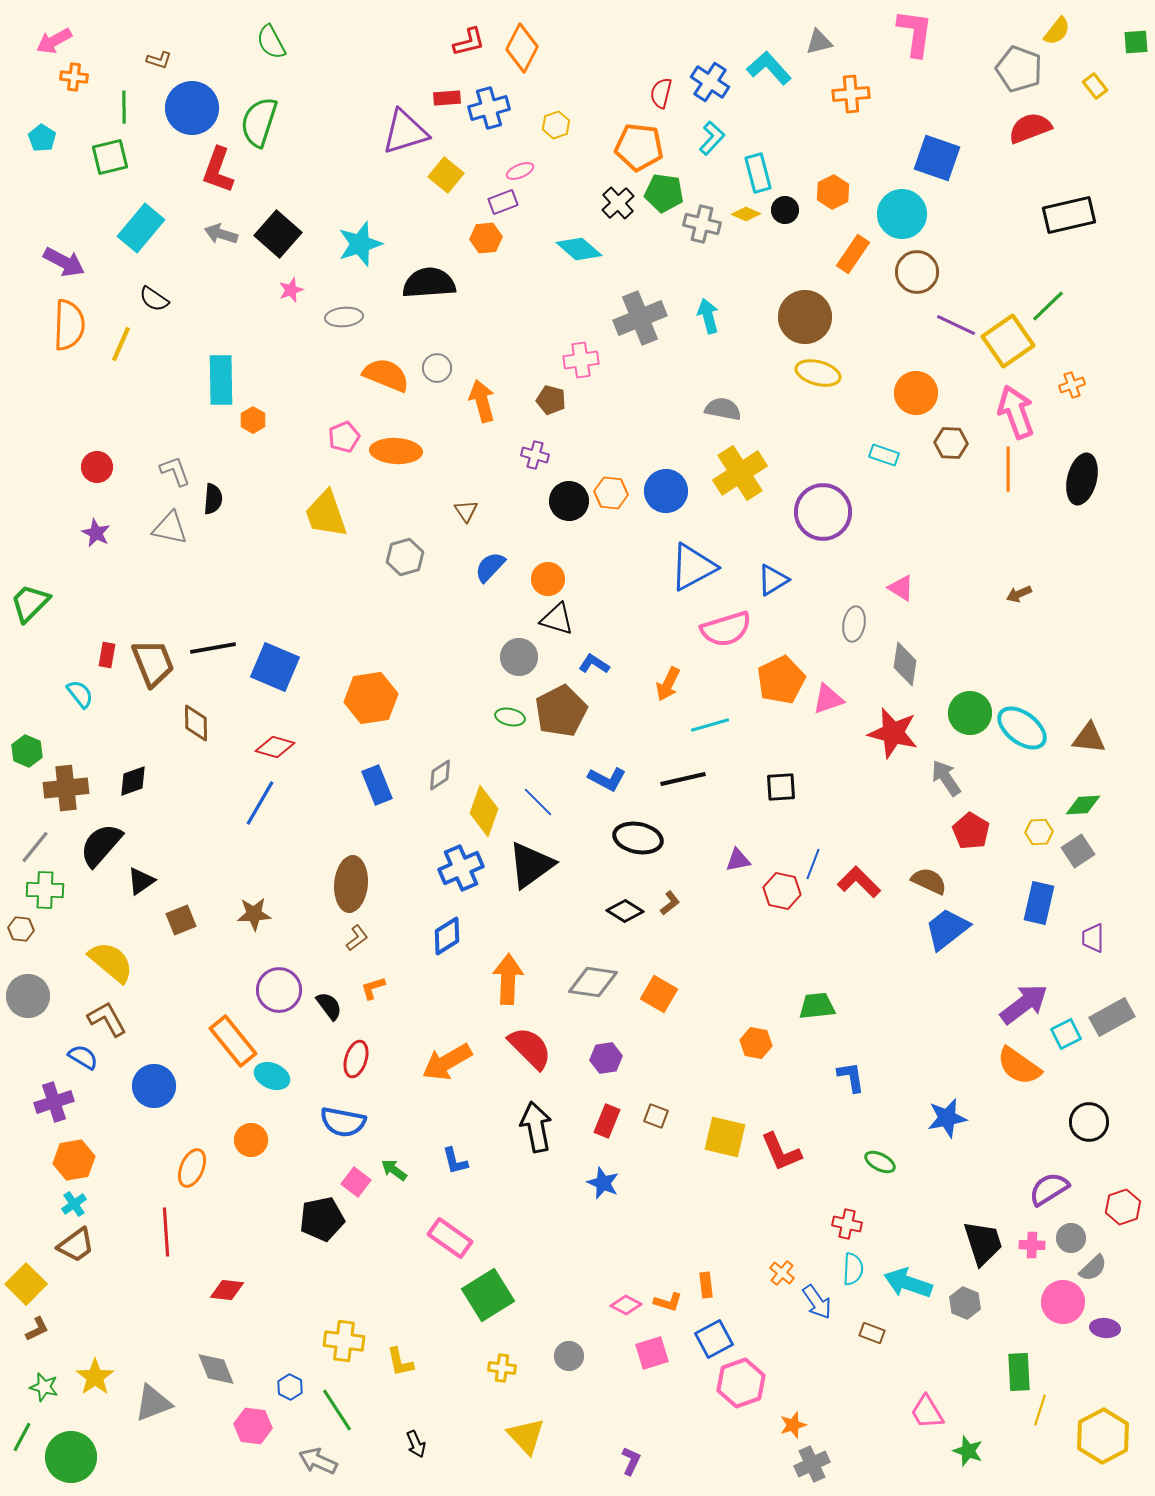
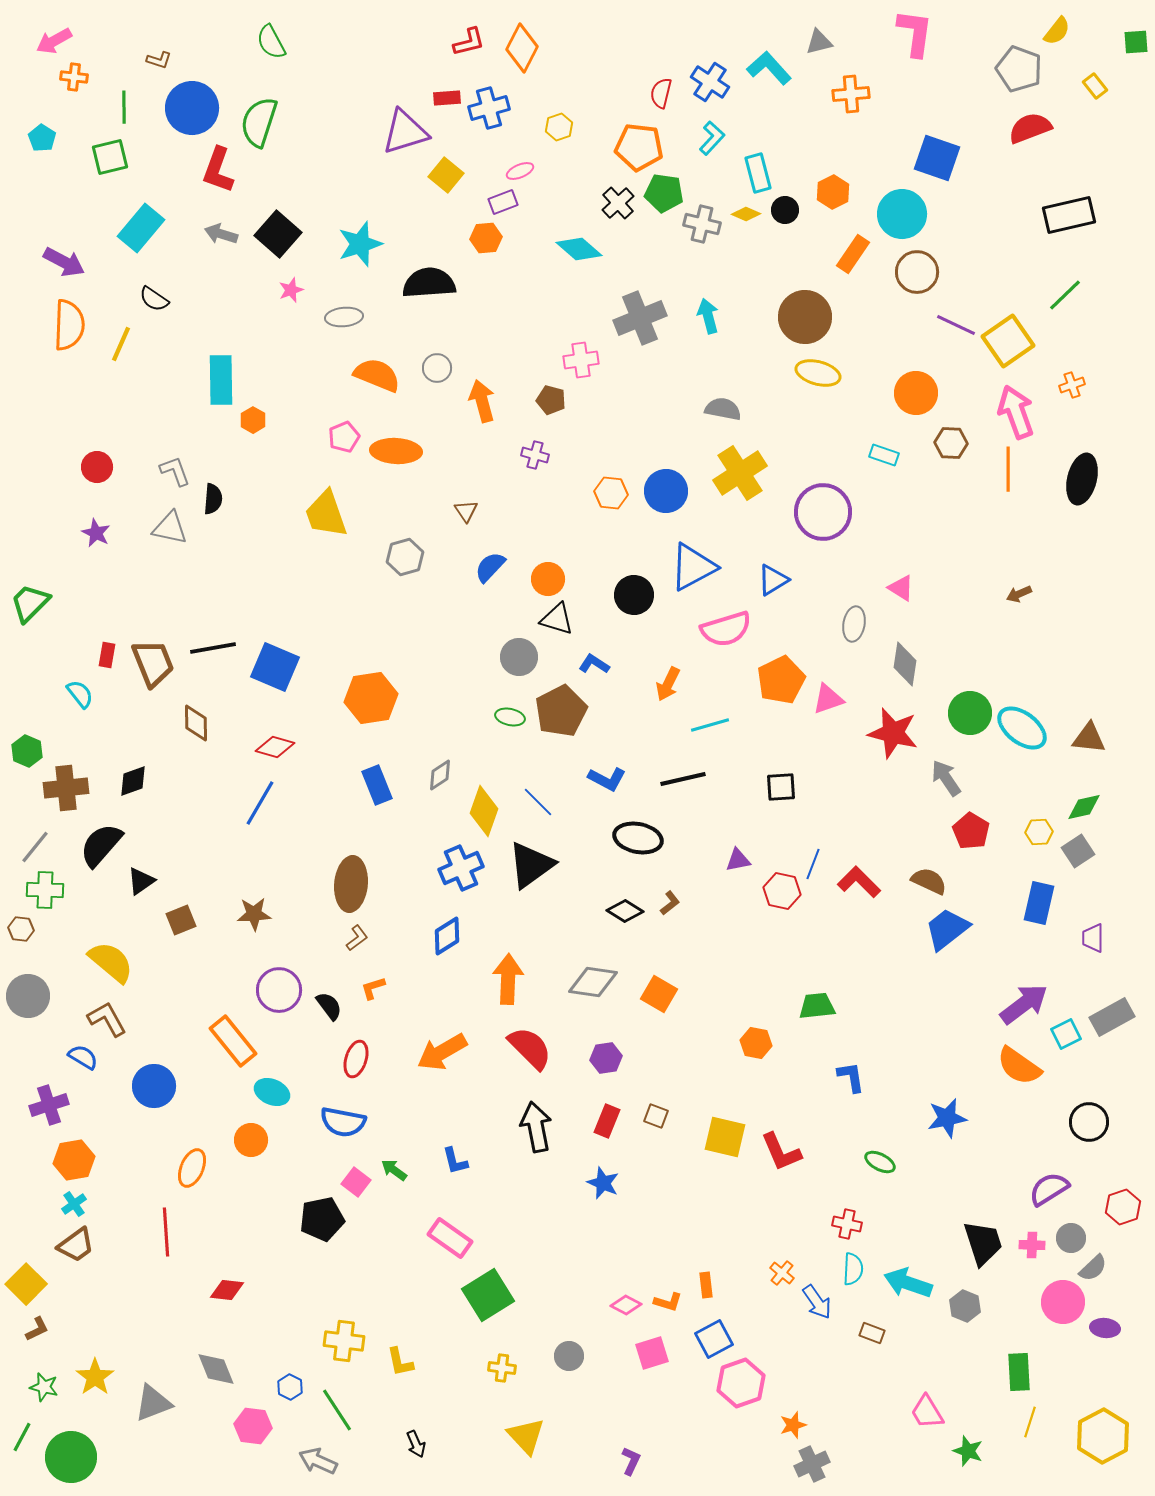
yellow hexagon at (556, 125): moved 3 px right, 2 px down
green line at (1048, 306): moved 17 px right, 11 px up
orange semicircle at (386, 375): moved 9 px left
black circle at (569, 501): moved 65 px right, 94 px down
green diamond at (1083, 805): moved 1 px right, 2 px down; rotated 9 degrees counterclockwise
orange arrow at (447, 1062): moved 5 px left, 10 px up
cyan ellipse at (272, 1076): moved 16 px down
purple cross at (54, 1102): moved 5 px left, 3 px down
gray hexagon at (965, 1303): moved 3 px down
yellow line at (1040, 1410): moved 10 px left, 12 px down
